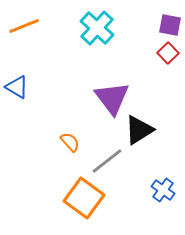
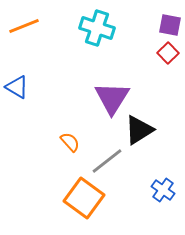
cyan cross: rotated 24 degrees counterclockwise
purple triangle: rotated 9 degrees clockwise
